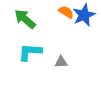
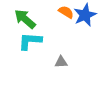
blue star: moved 1 px right
cyan L-shape: moved 11 px up
